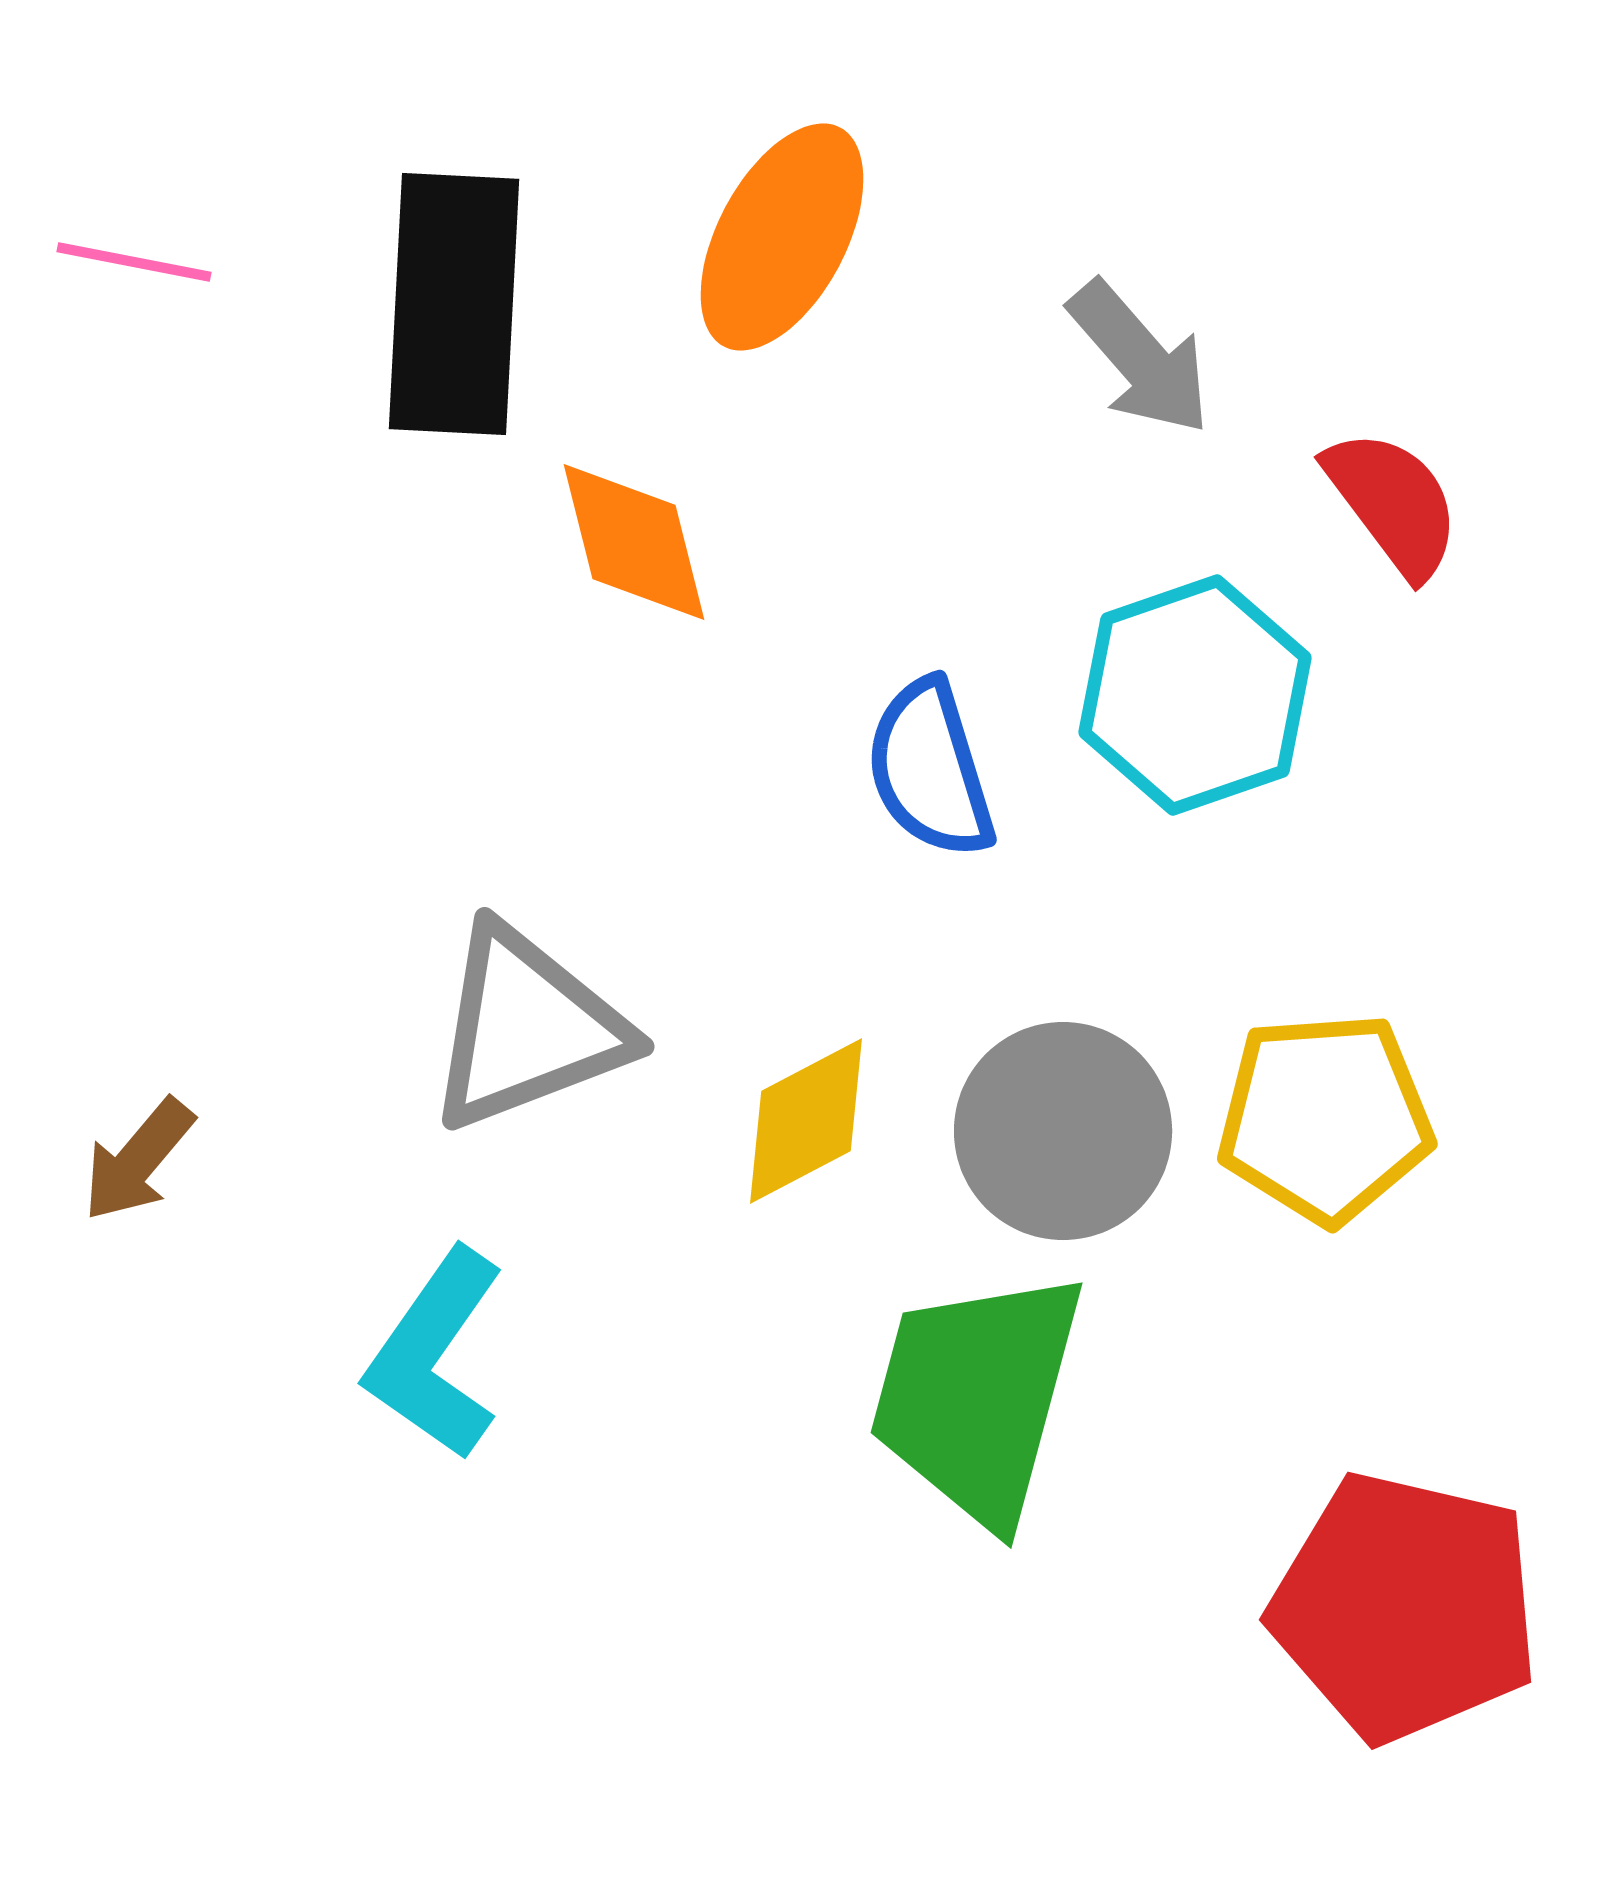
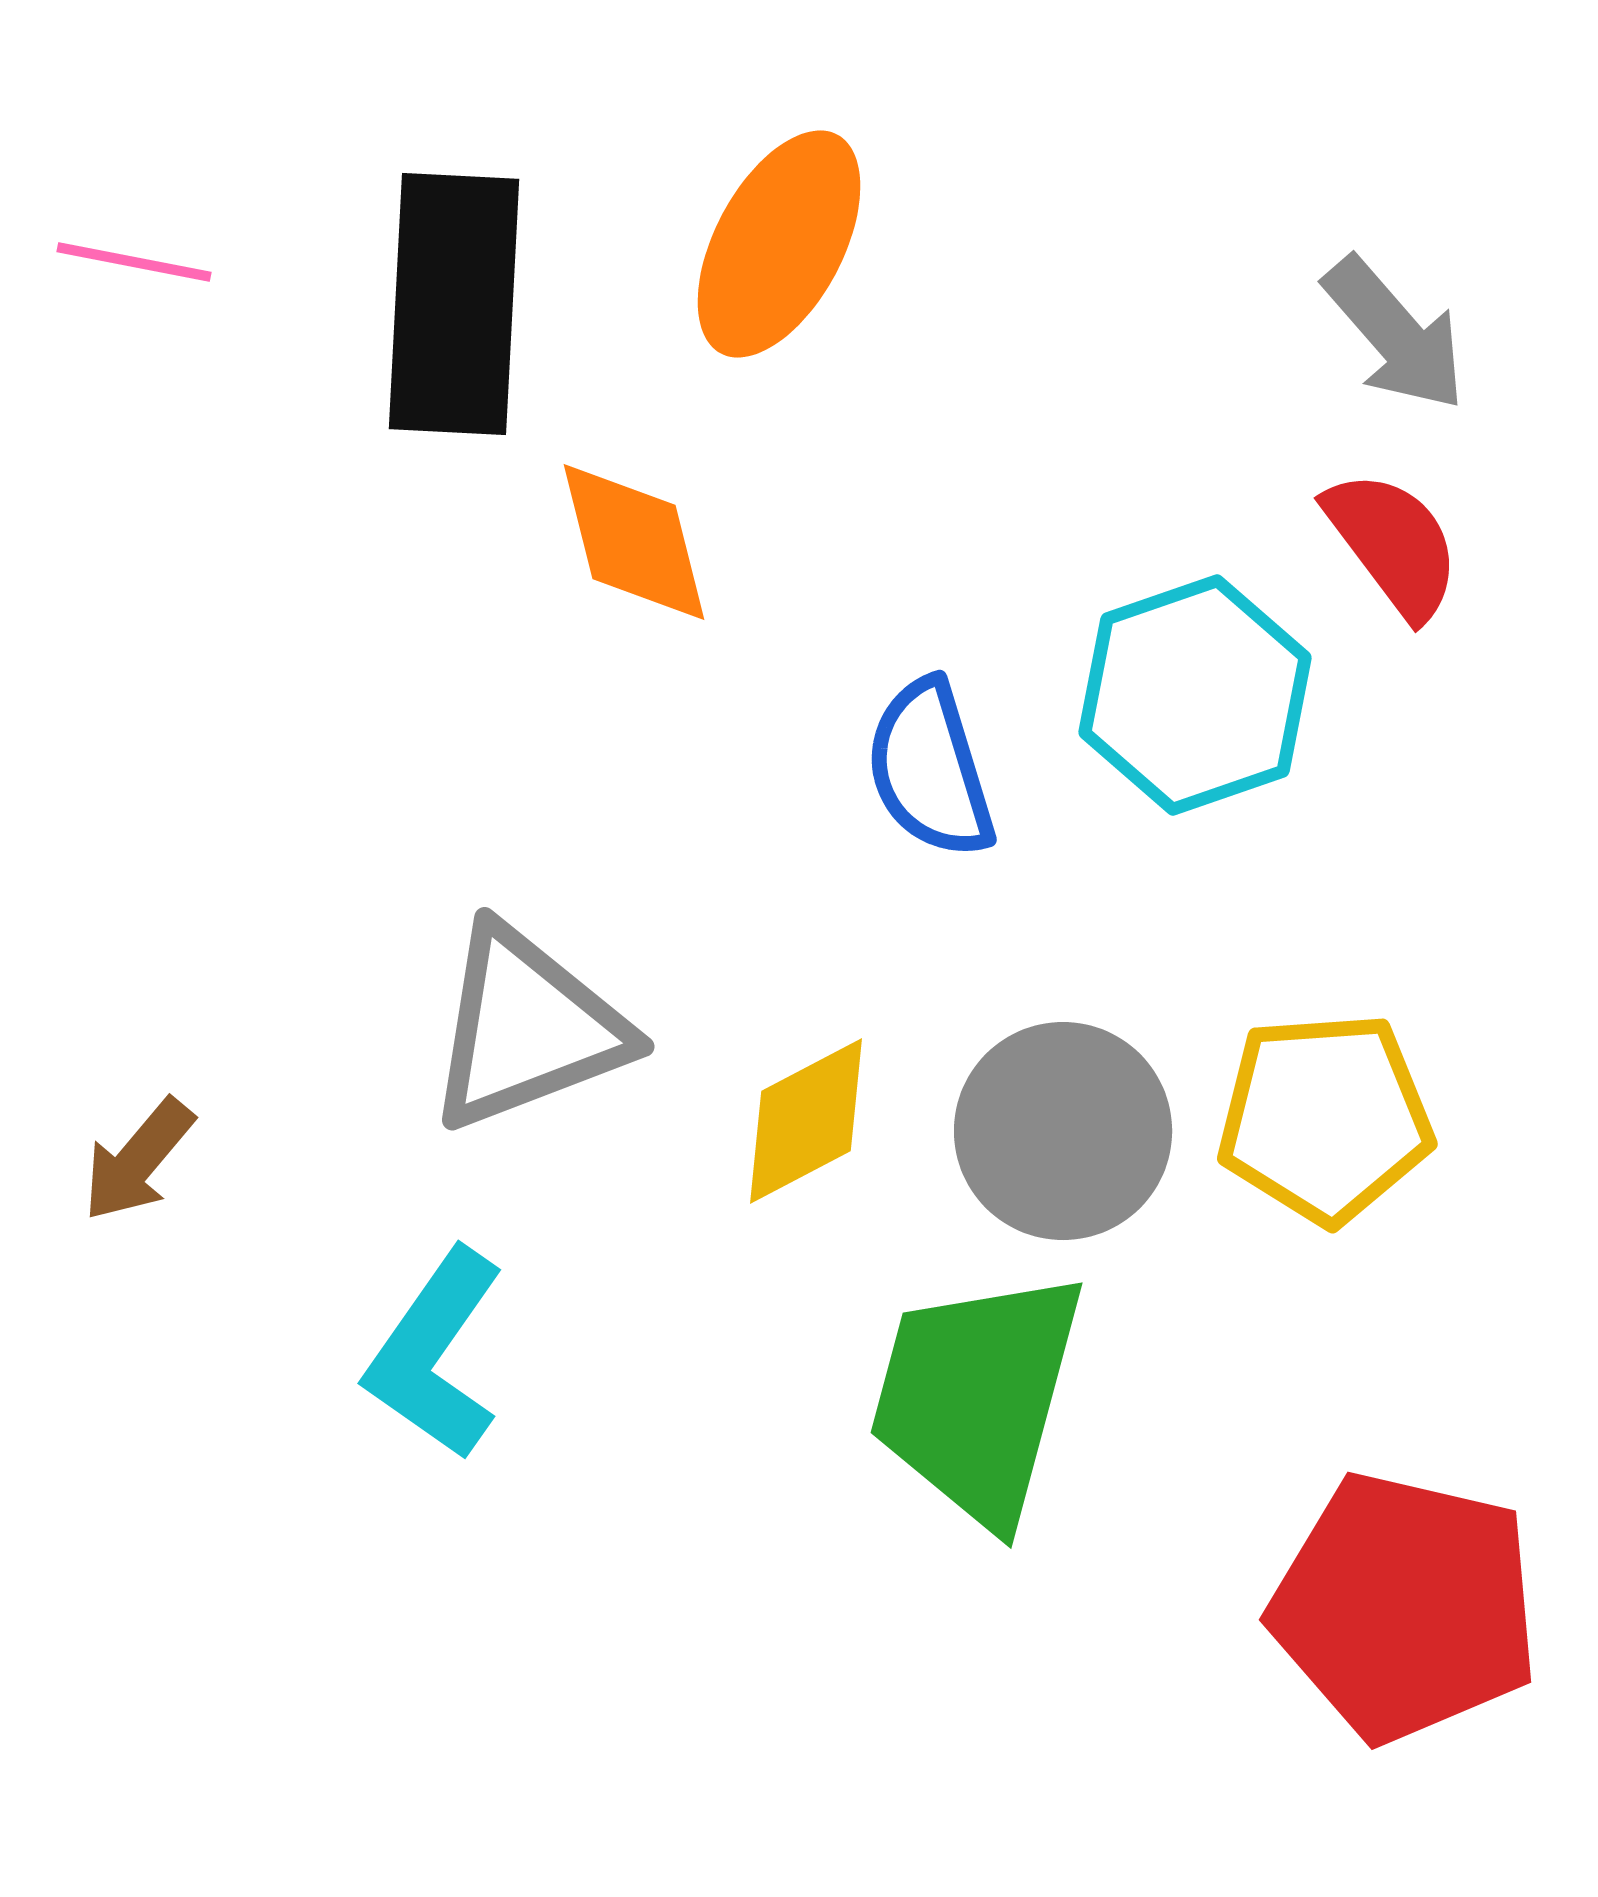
orange ellipse: moved 3 px left, 7 px down
gray arrow: moved 255 px right, 24 px up
red semicircle: moved 41 px down
